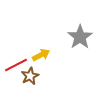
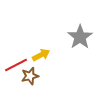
brown star: rotated 12 degrees clockwise
